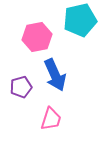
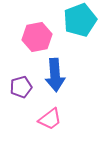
cyan pentagon: rotated 8 degrees counterclockwise
blue arrow: rotated 20 degrees clockwise
pink trapezoid: moved 1 px left; rotated 35 degrees clockwise
